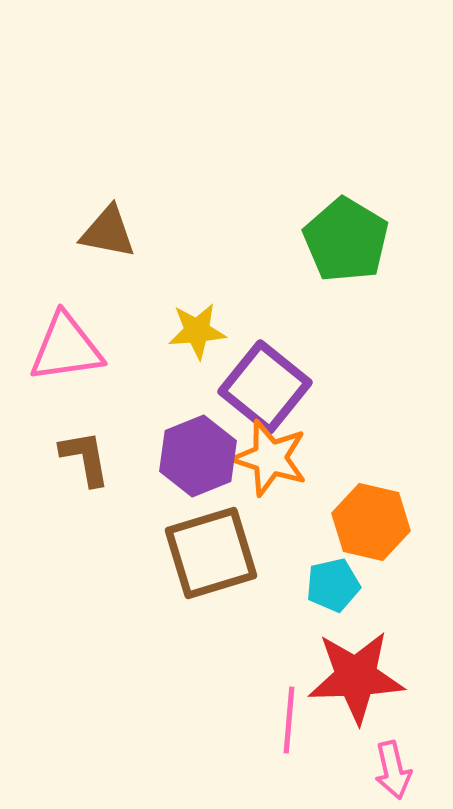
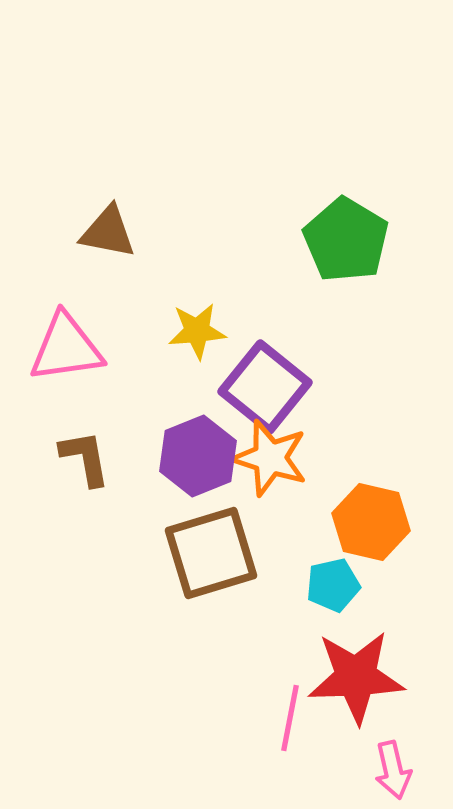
pink line: moved 1 px right, 2 px up; rotated 6 degrees clockwise
